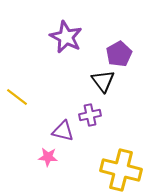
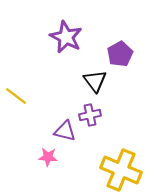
purple pentagon: moved 1 px right
black triangle: moved 8 px left
yellow line: moved 1 px left, 1 px up
purple triangle: moved 2 px right
yellow cross: rotated 9 degrees clockwise
